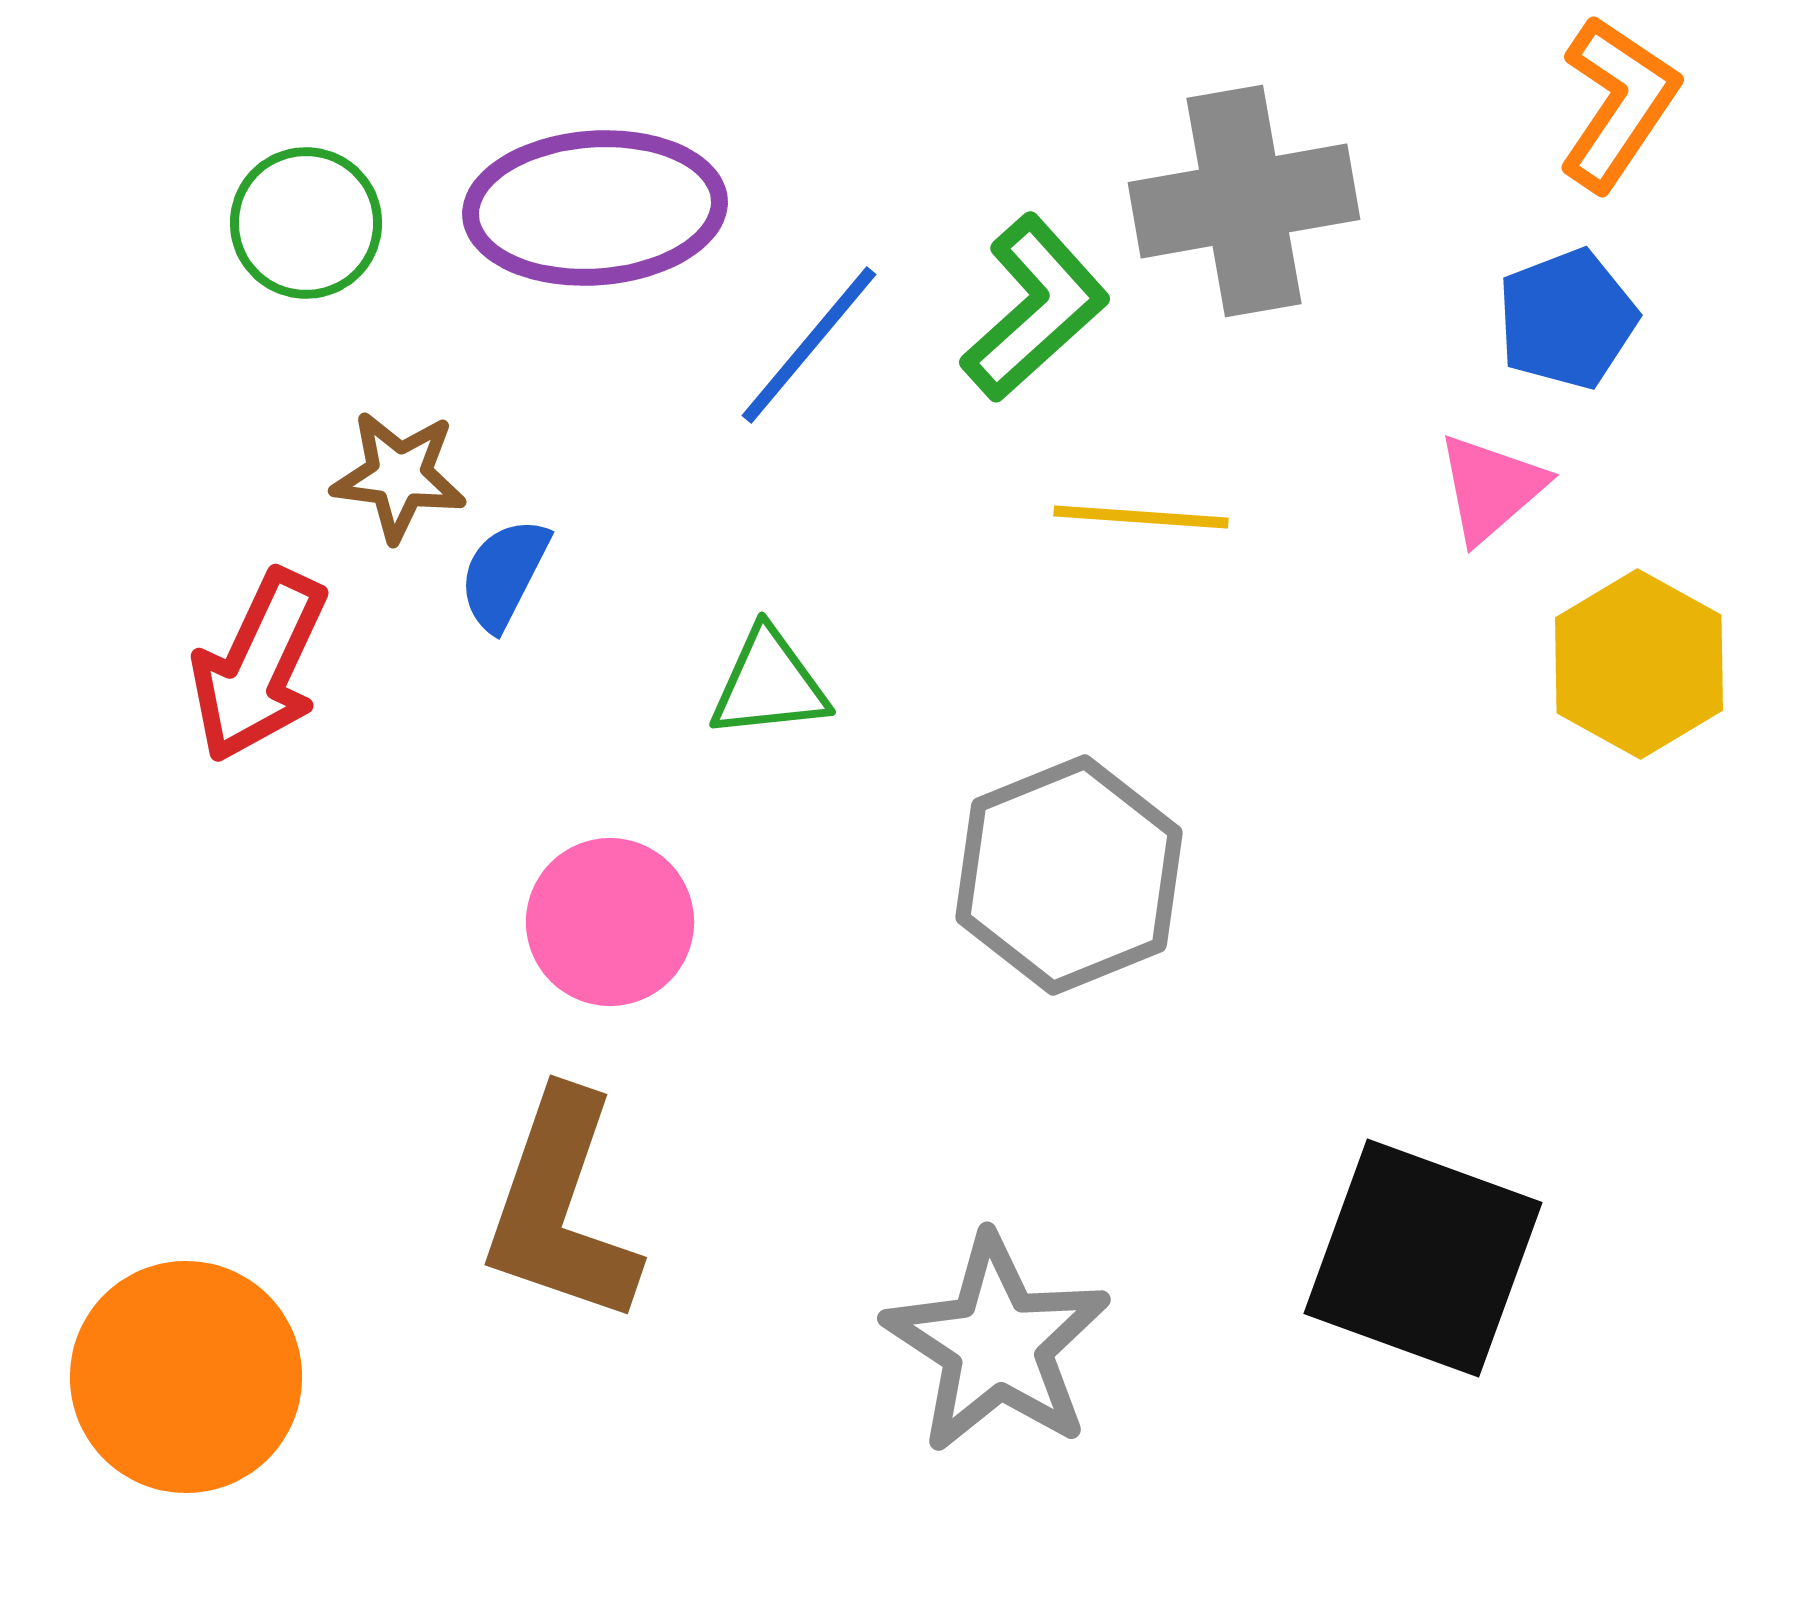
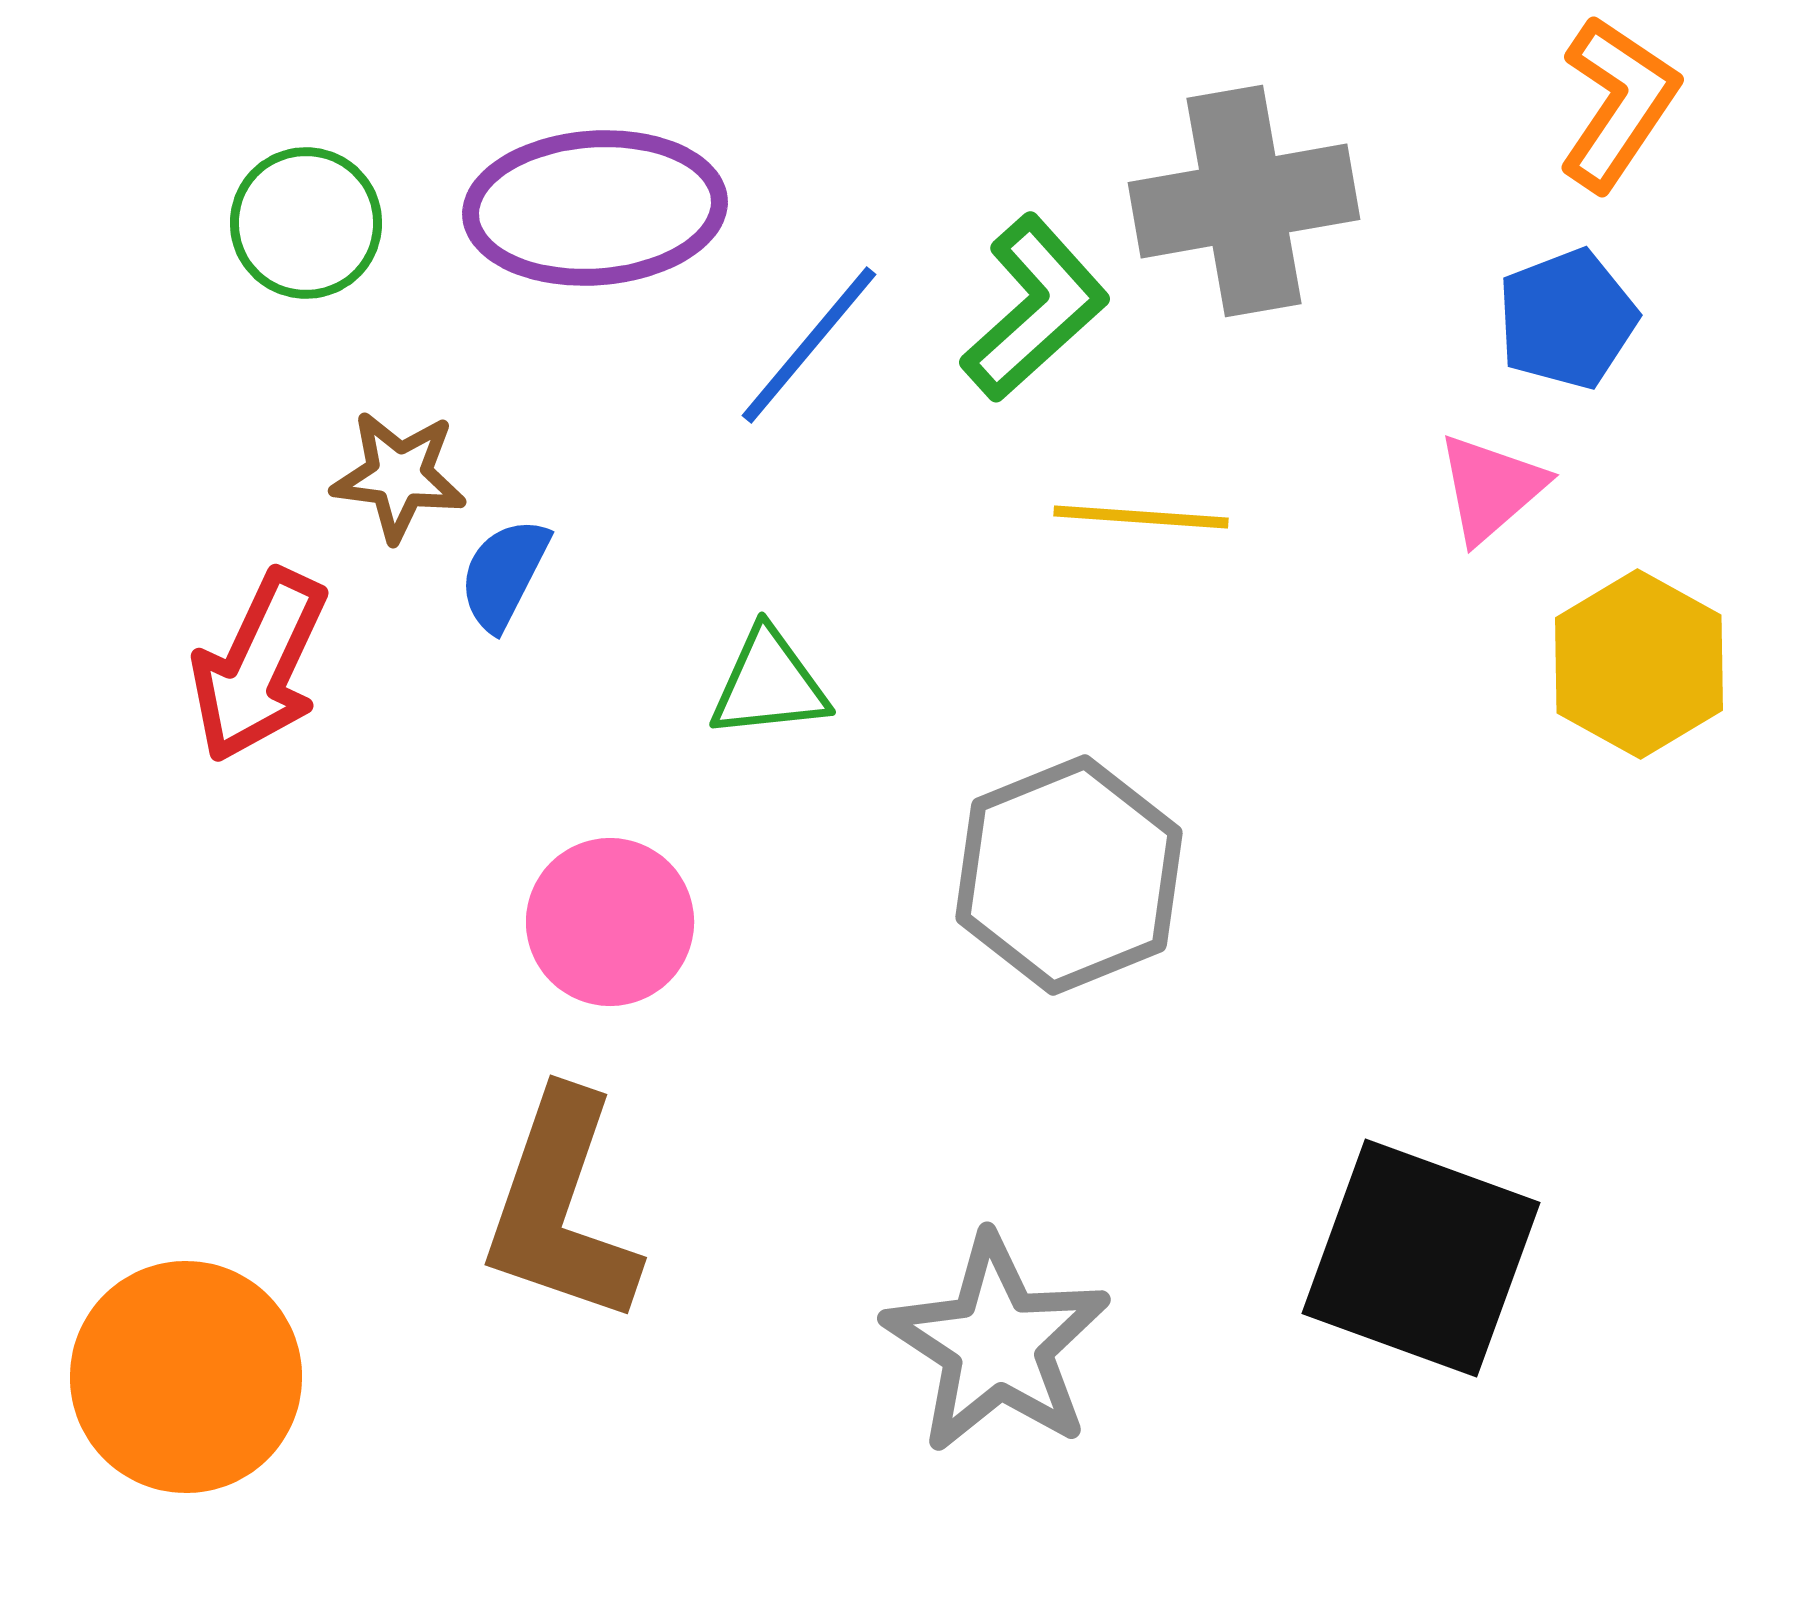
black square: moved 2 px left
